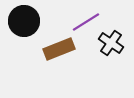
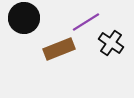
black circle: moved 3 px up
